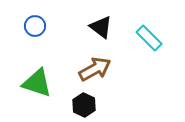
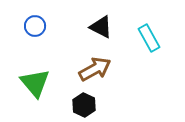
black triangle: rotated 10 degrees counterclockwise
cyan rectangle: rotated 16 degrees clockwise
green triangle: moved 2 px left; rotated 32 degrees clockwise
